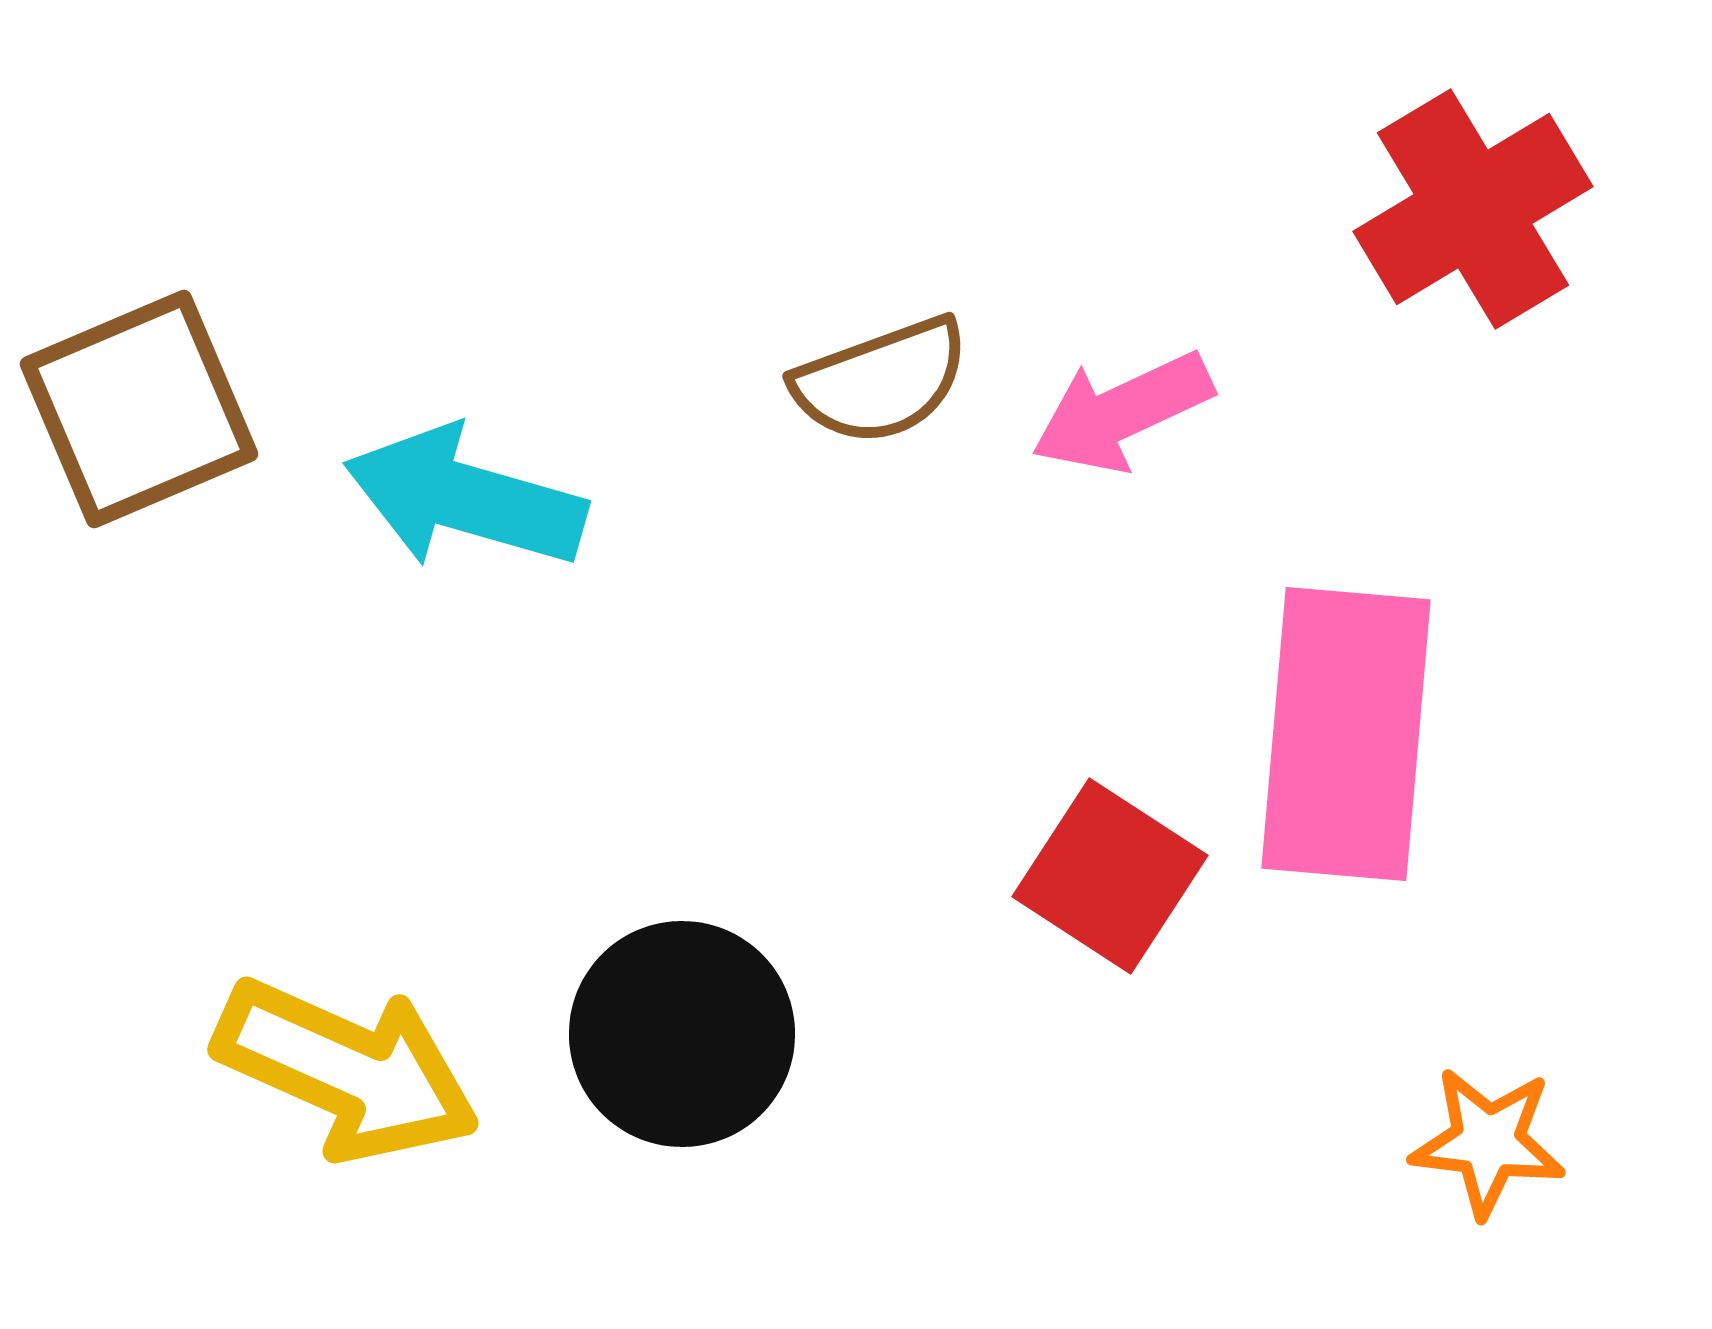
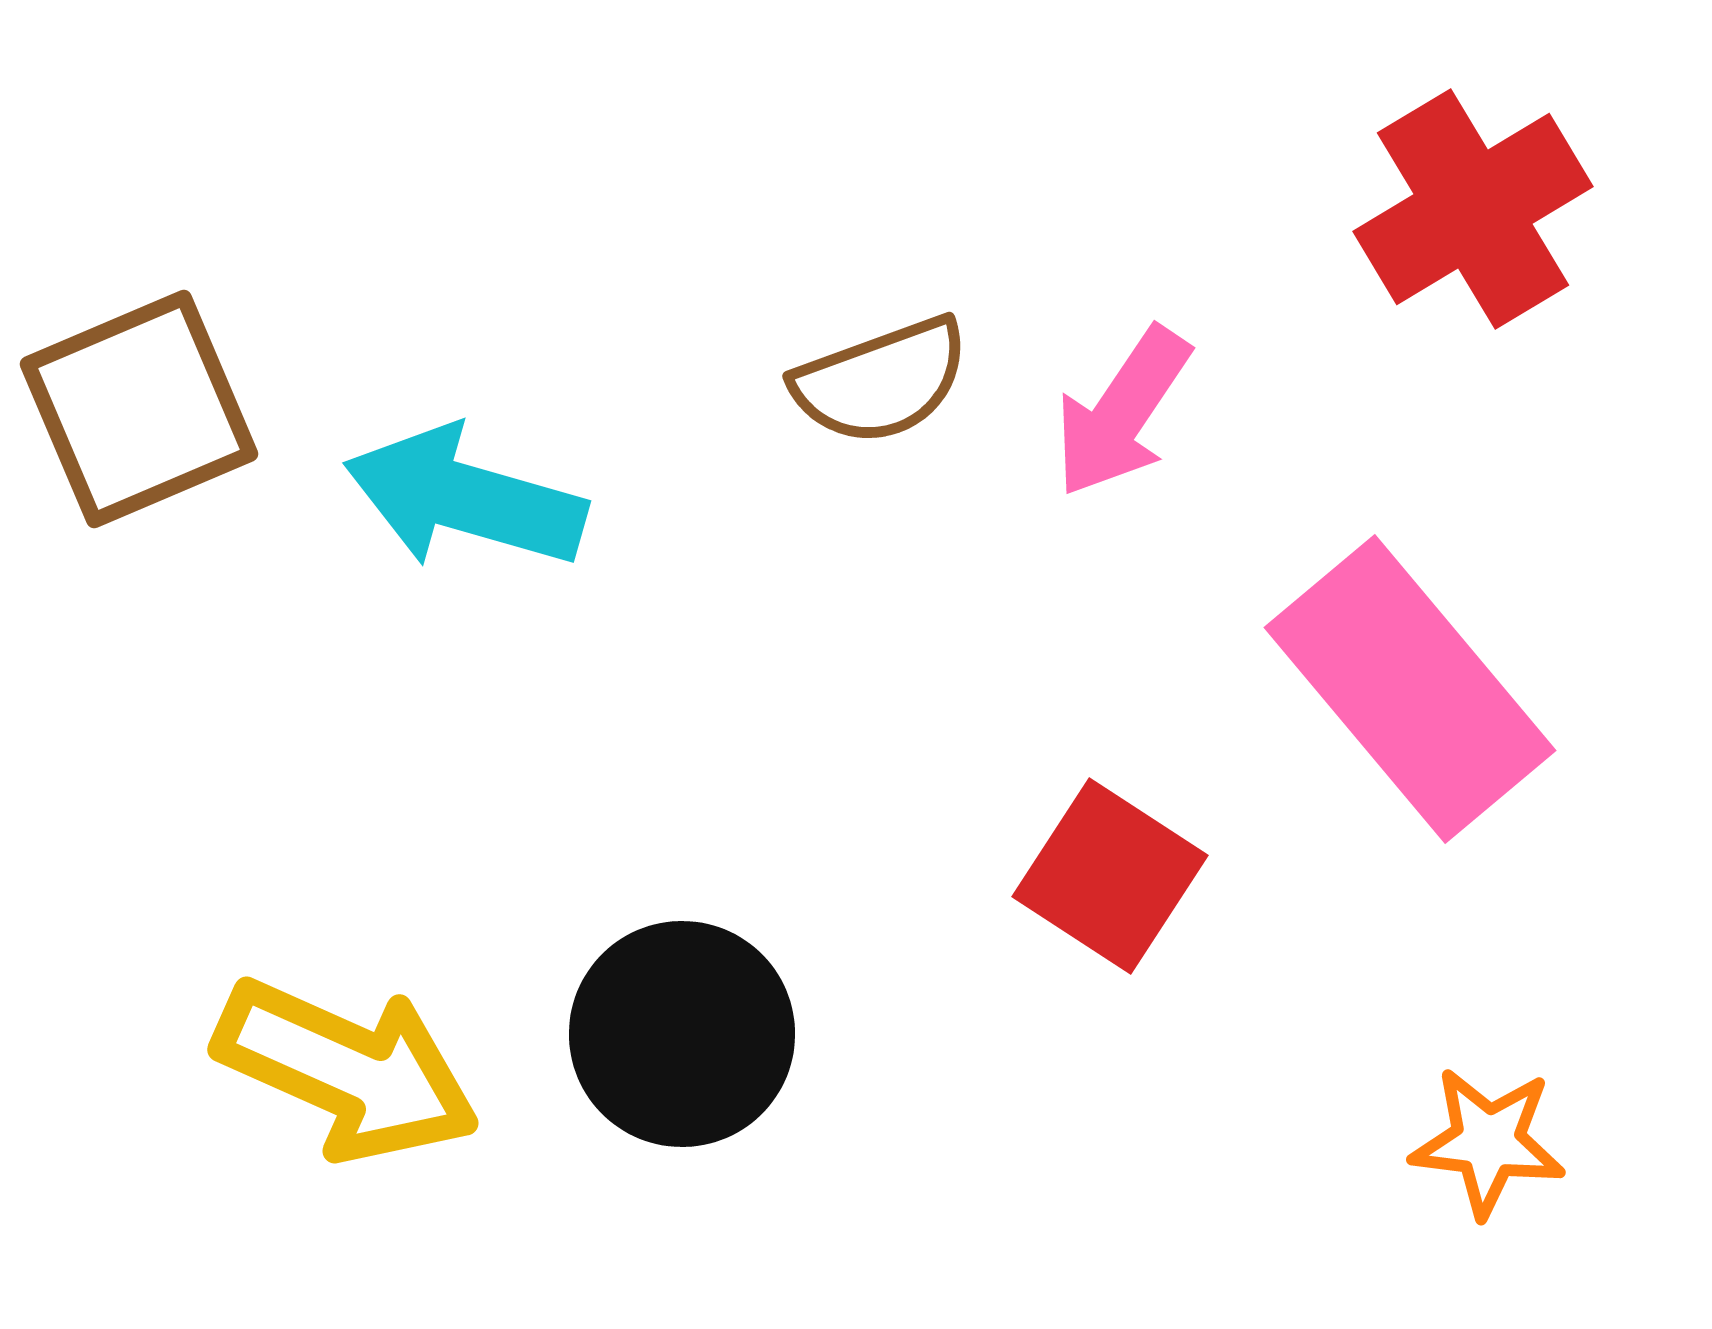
pink arrow: rotated 31 degrees counterclockwise
pink rectangle: moved 64 px right, 45 px up; rotated 45 degrees counterclockwise
